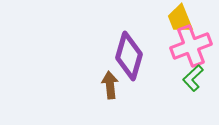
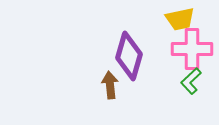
yellow trapezoid: rotated 80 degrees counterclockwise
pink cross: moved 1 px right, 3 px down; rotated 21 degrees clockwise
green L-shape: moved 2 px left, 3 px down
